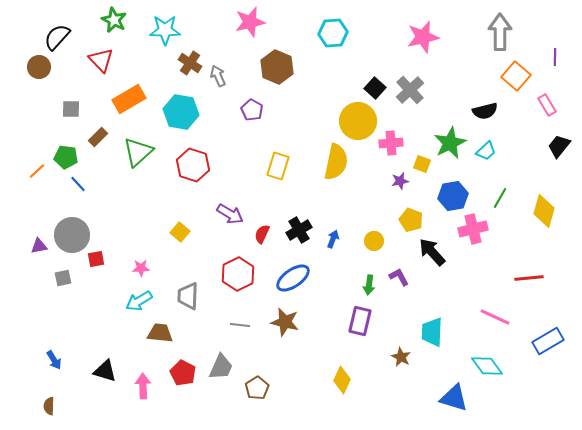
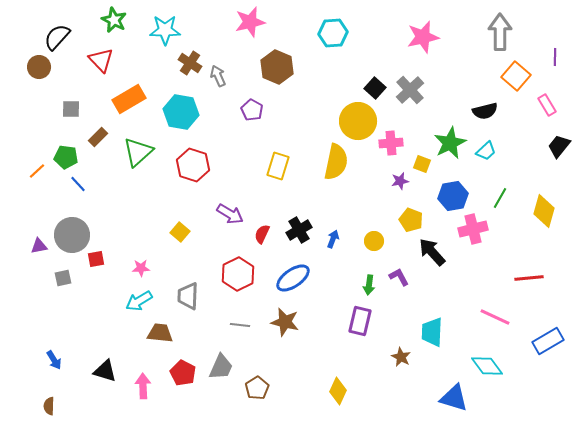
yellow diamond at (342, 380): moved 4 px left, 11 px down
